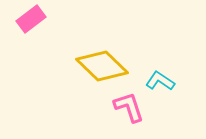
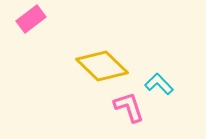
cyan L-shape: moved 1 px left, 3 px down; rotated 12 degrees clockwise
